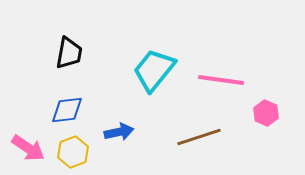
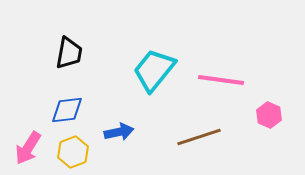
pink hexagon: moved 3 px right, 2 px down
pink arrow: rotated 88 degrees clockwise
